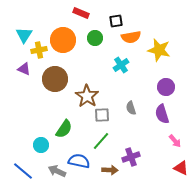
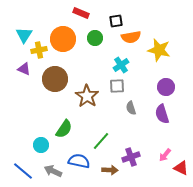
orange circle: moved 1 px up
gray square: moved 15 px right, 29 px up
pink arrow: moved 10 px left, 14 px down; rotated 80 degrees clockwise
gray arrow: moved 4 px left
